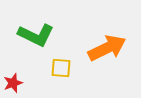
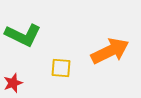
green L-shape: moved 13 px left
orange arrow: moved 3 px right, 3 px down
